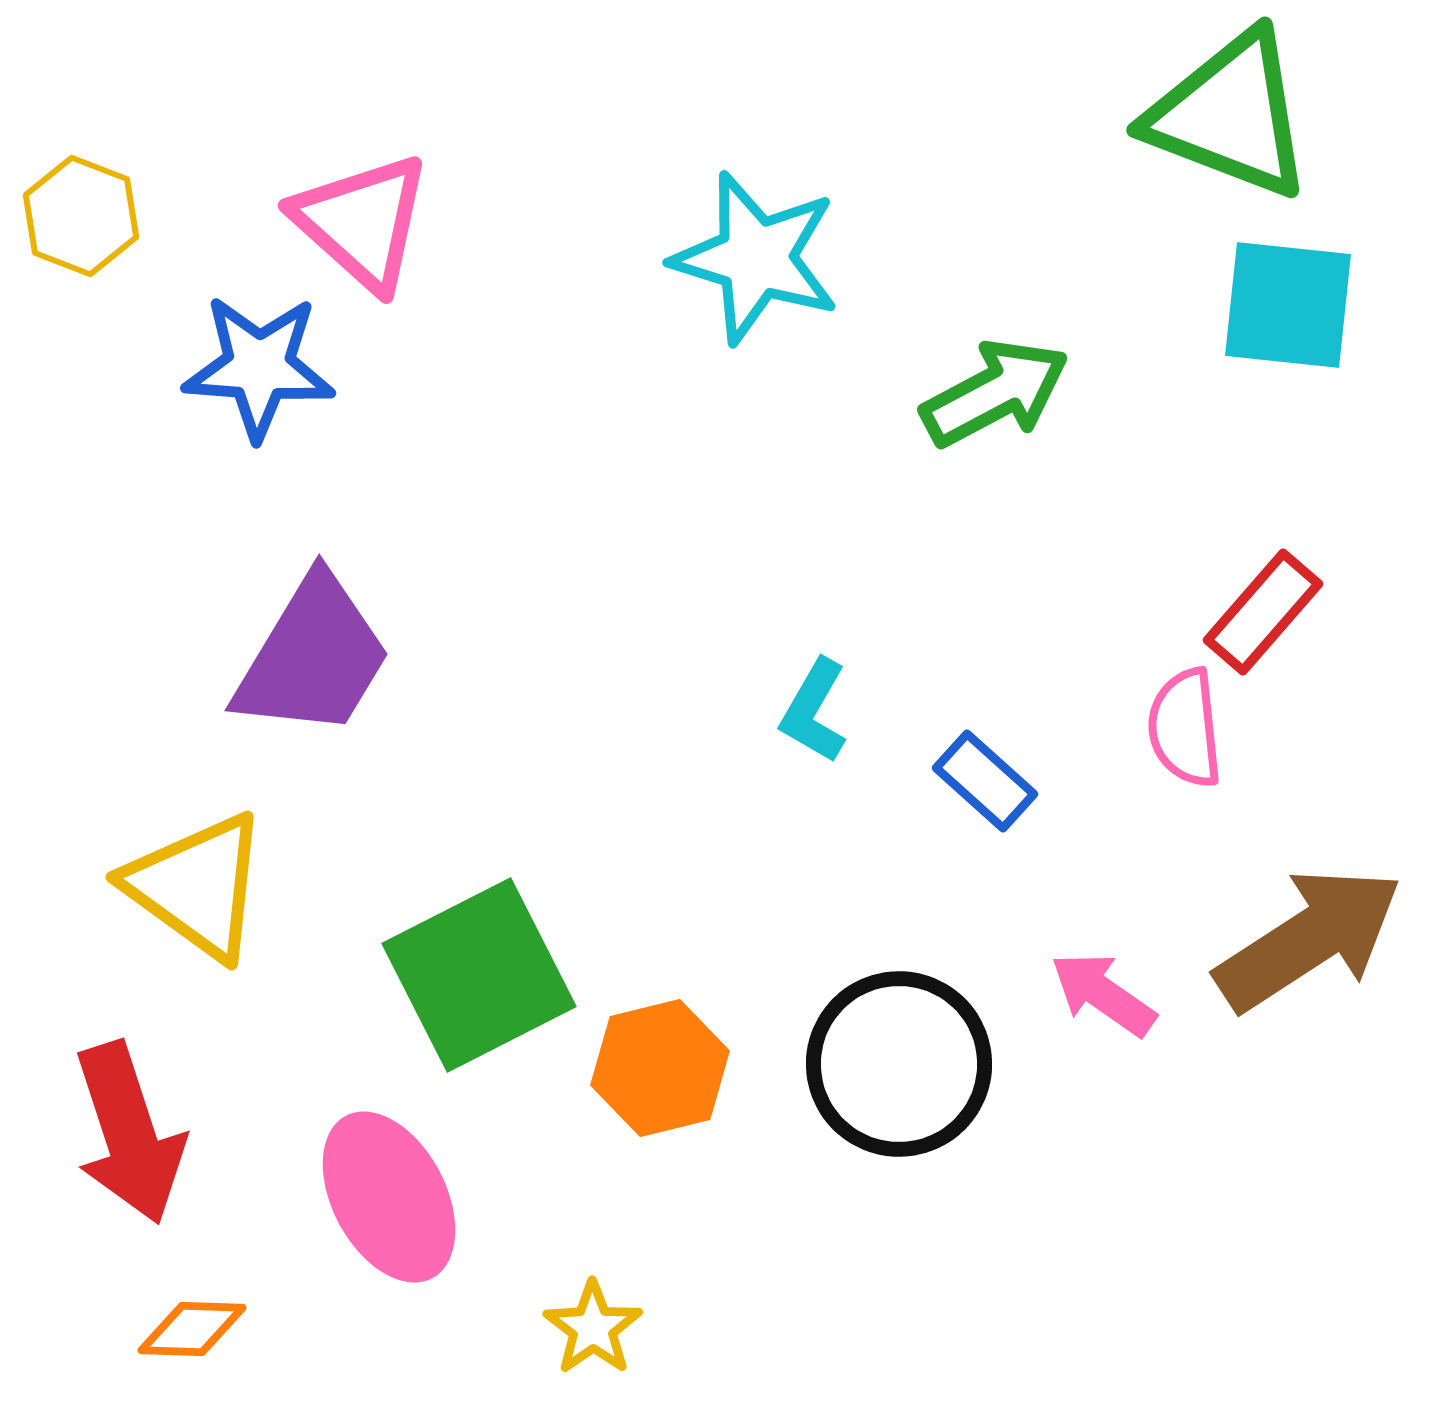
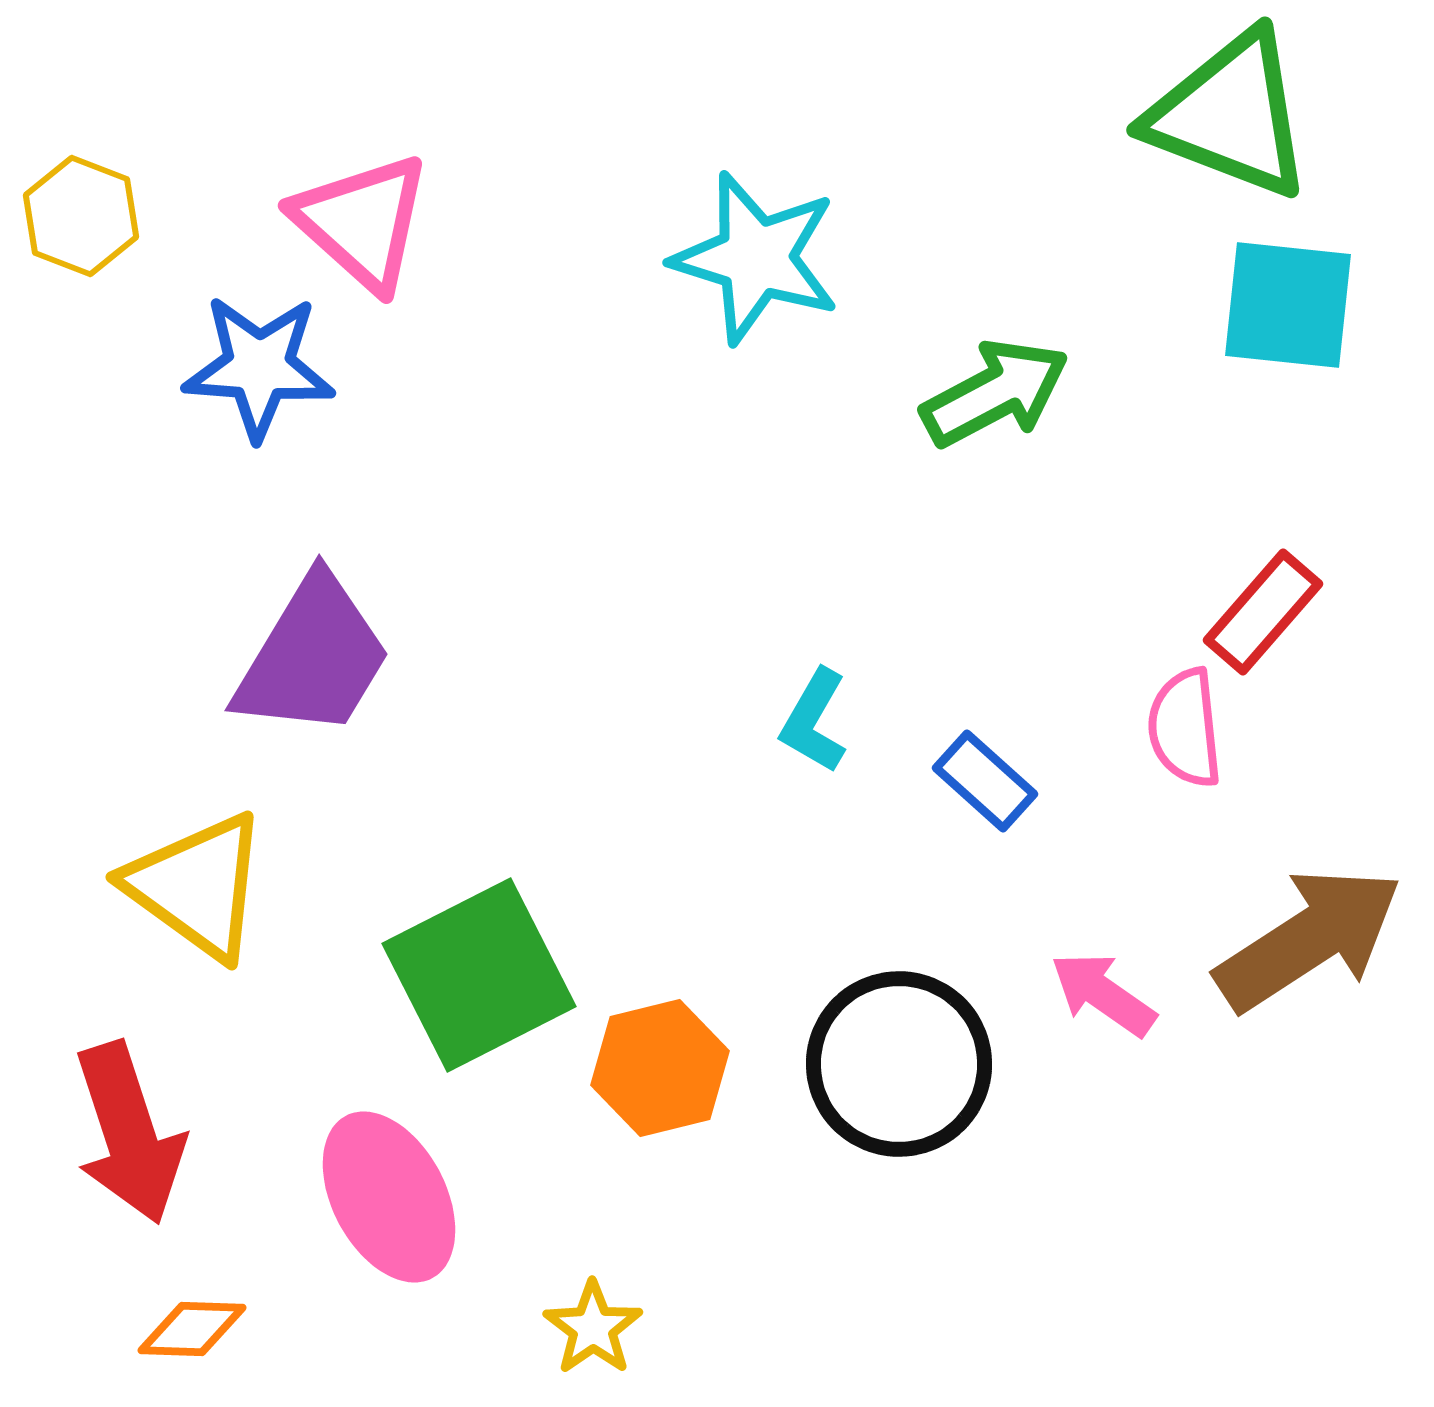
cyan L-shape: moved 10 px down
